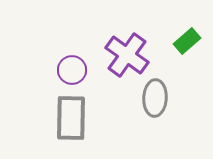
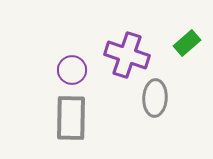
green rectangle: moved 2 px down
purple cross: rotated 18 degrees counterclockwise
